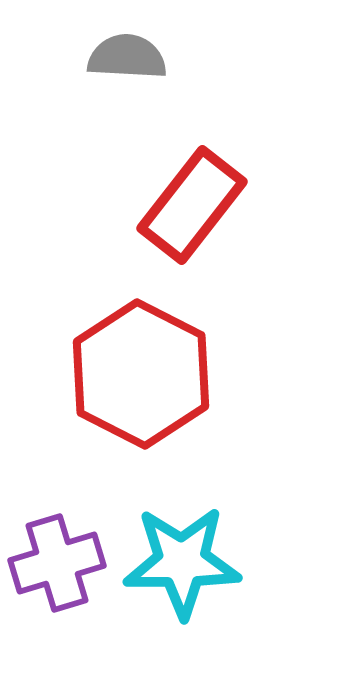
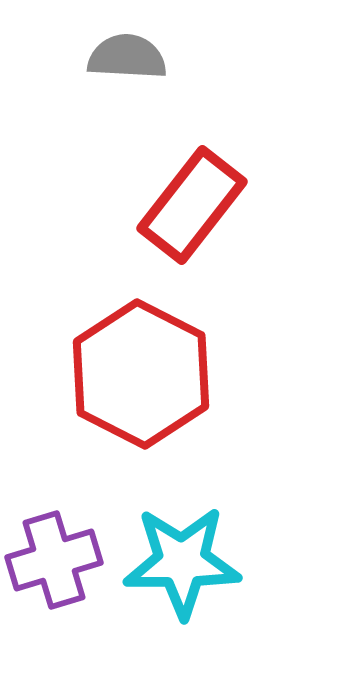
purple cross: moved 3 px left, 3 px up
